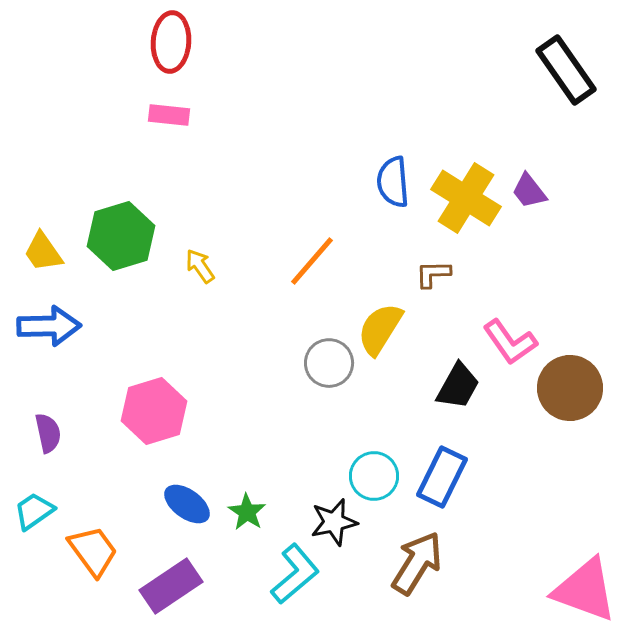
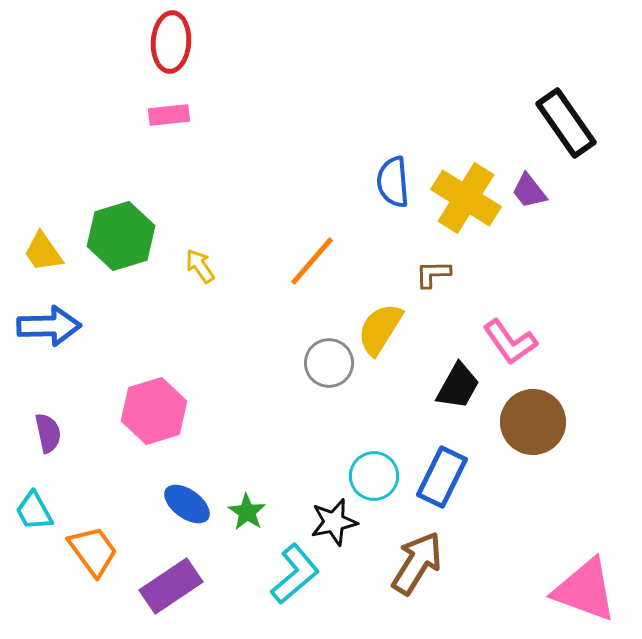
black rectangle: moved 53 px down
pink rectangle: rotated 12 degrees counterclockwise
brown circle: moved 37 px left, 34 px down
cyan trapezoid: rotated 84 degrees counterclockwise
